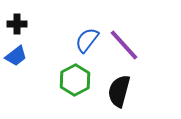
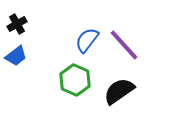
black cross: rotated 30 degrees counterclockwise
green hexagon: rotated 8 degrees counterclockwise
black semicircle: rotated 40 degrees clockwise
